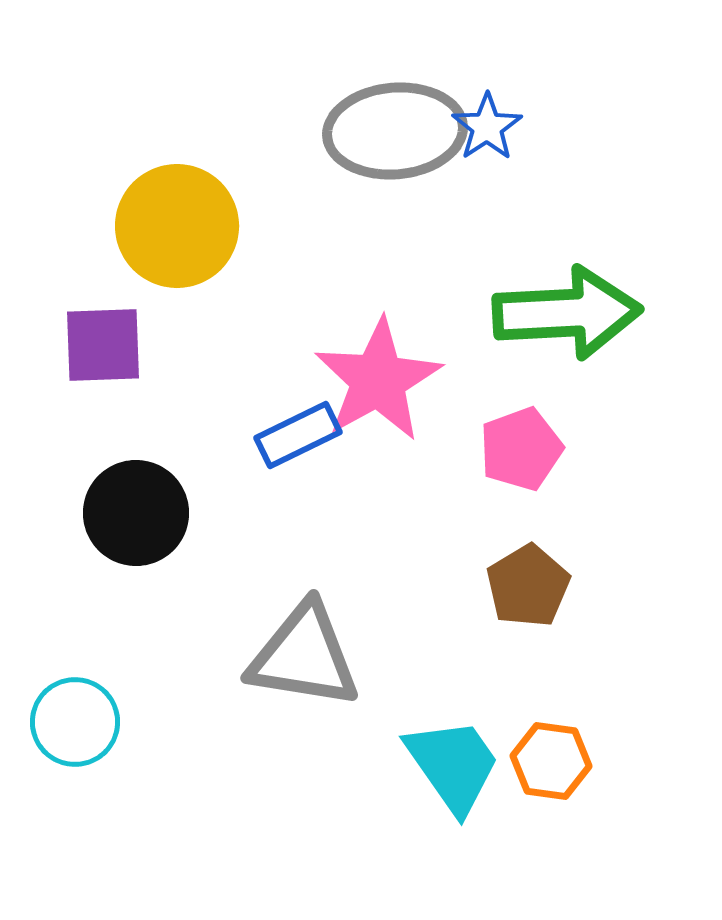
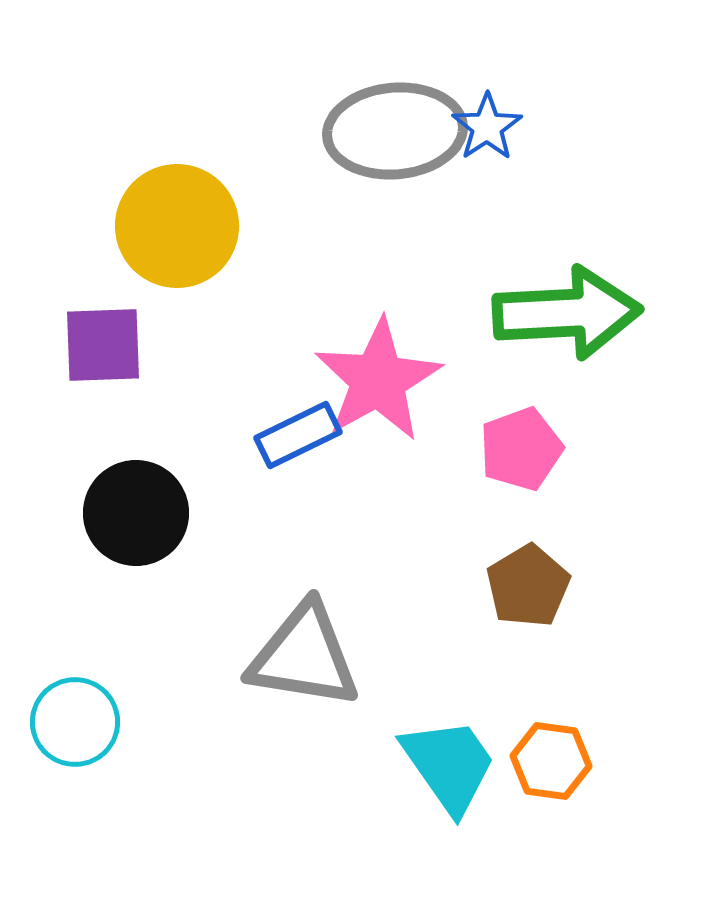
cyan trapezoid: moved 4 px left
